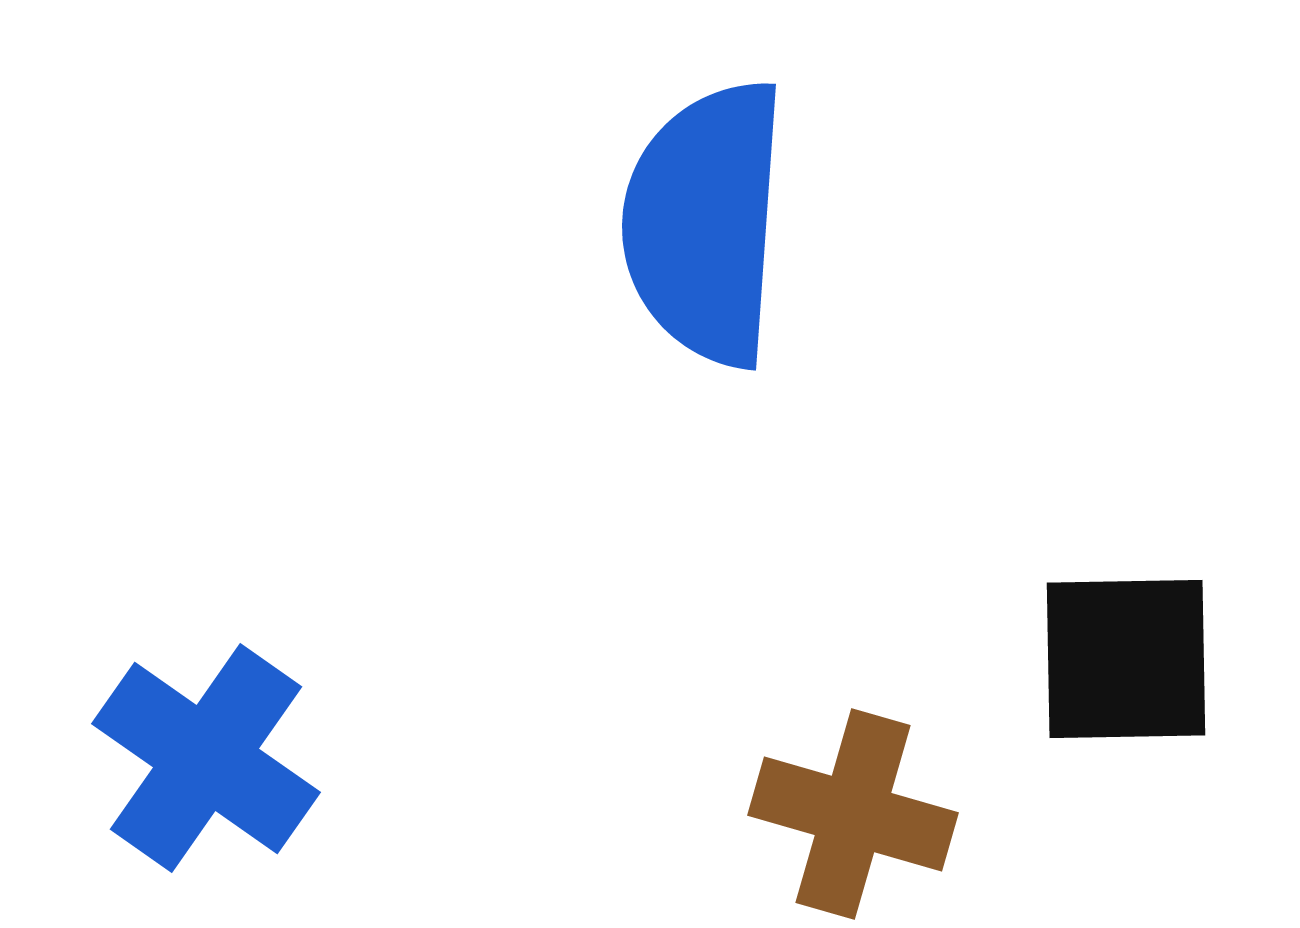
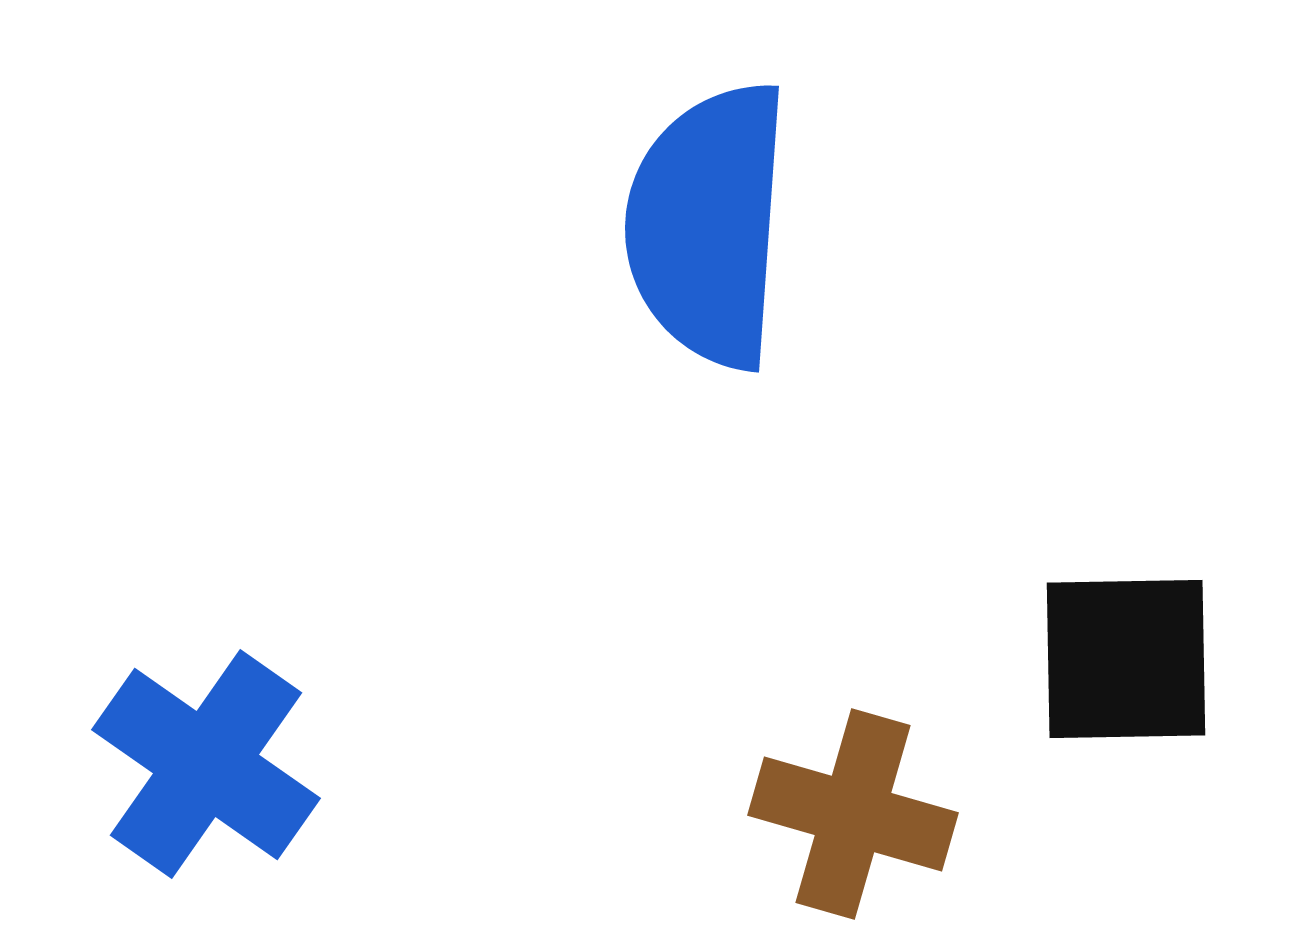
blue semicircle: moved 3 px right, 2 px down
blue cross: moved 6 px down
